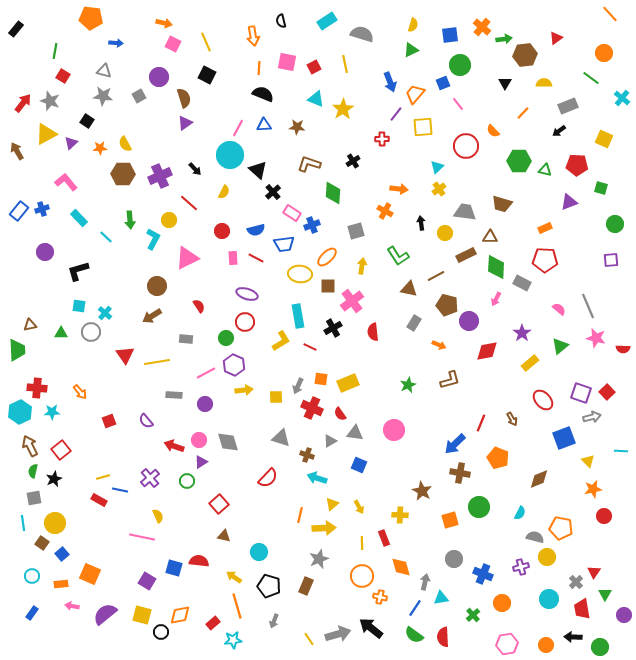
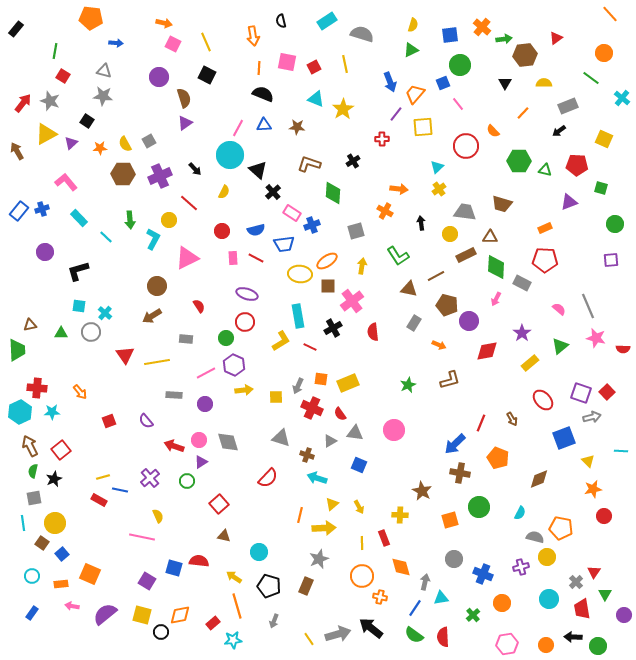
gray square at (139, 96): moved 10 px right, 45 px down
yellow circle at (445, 233): moved 5 px right, 1 px down
orange ellipse at (327, 257): moved 4 px down; rotated 10 degrees clockwise
green circle at (600, 647): moved 2 px left, 1 px up
